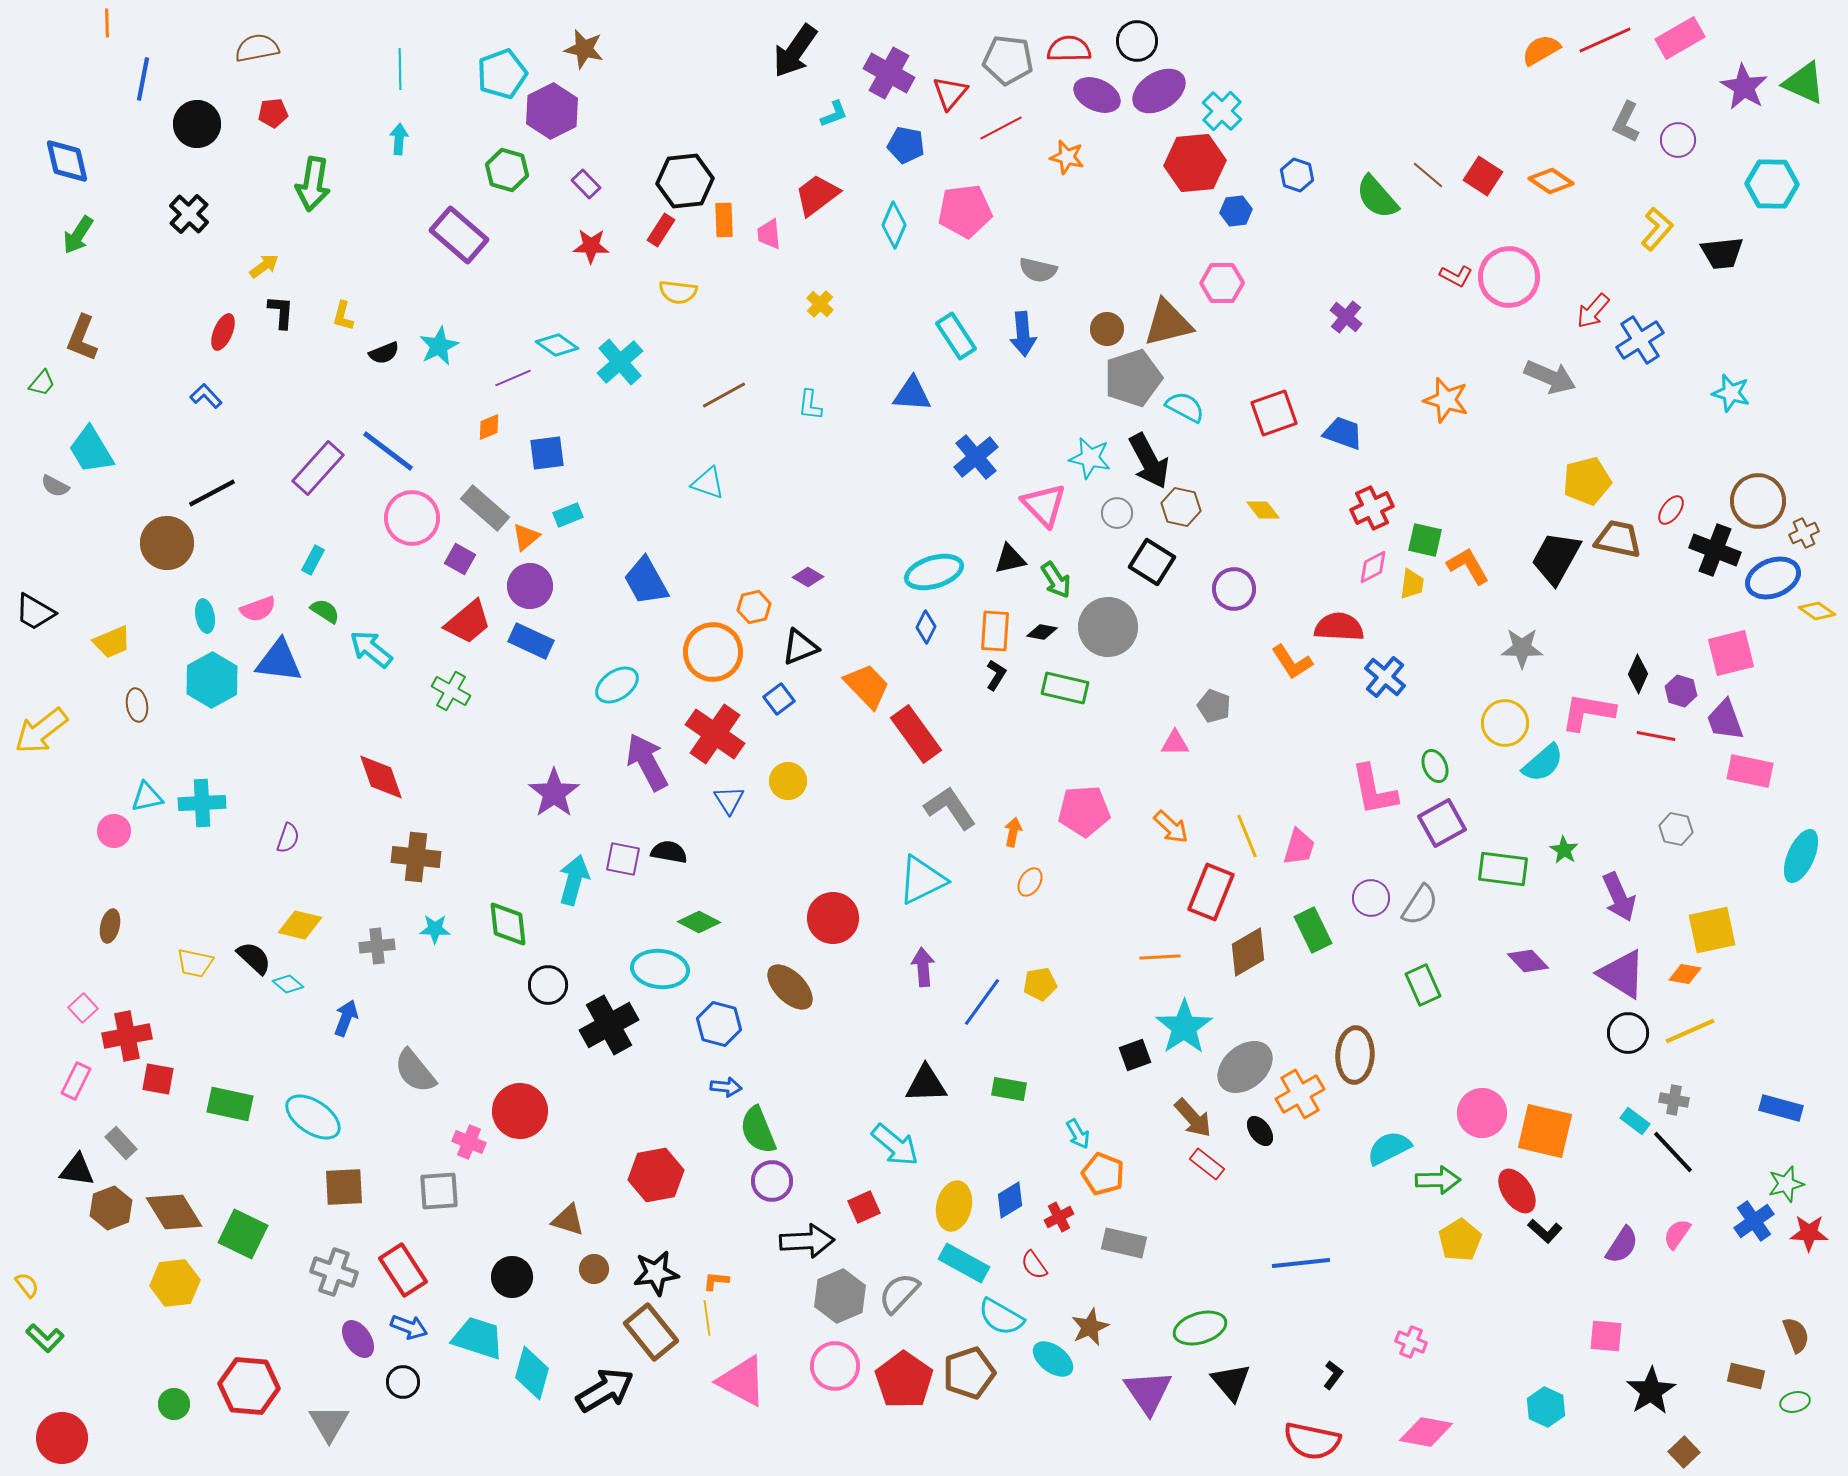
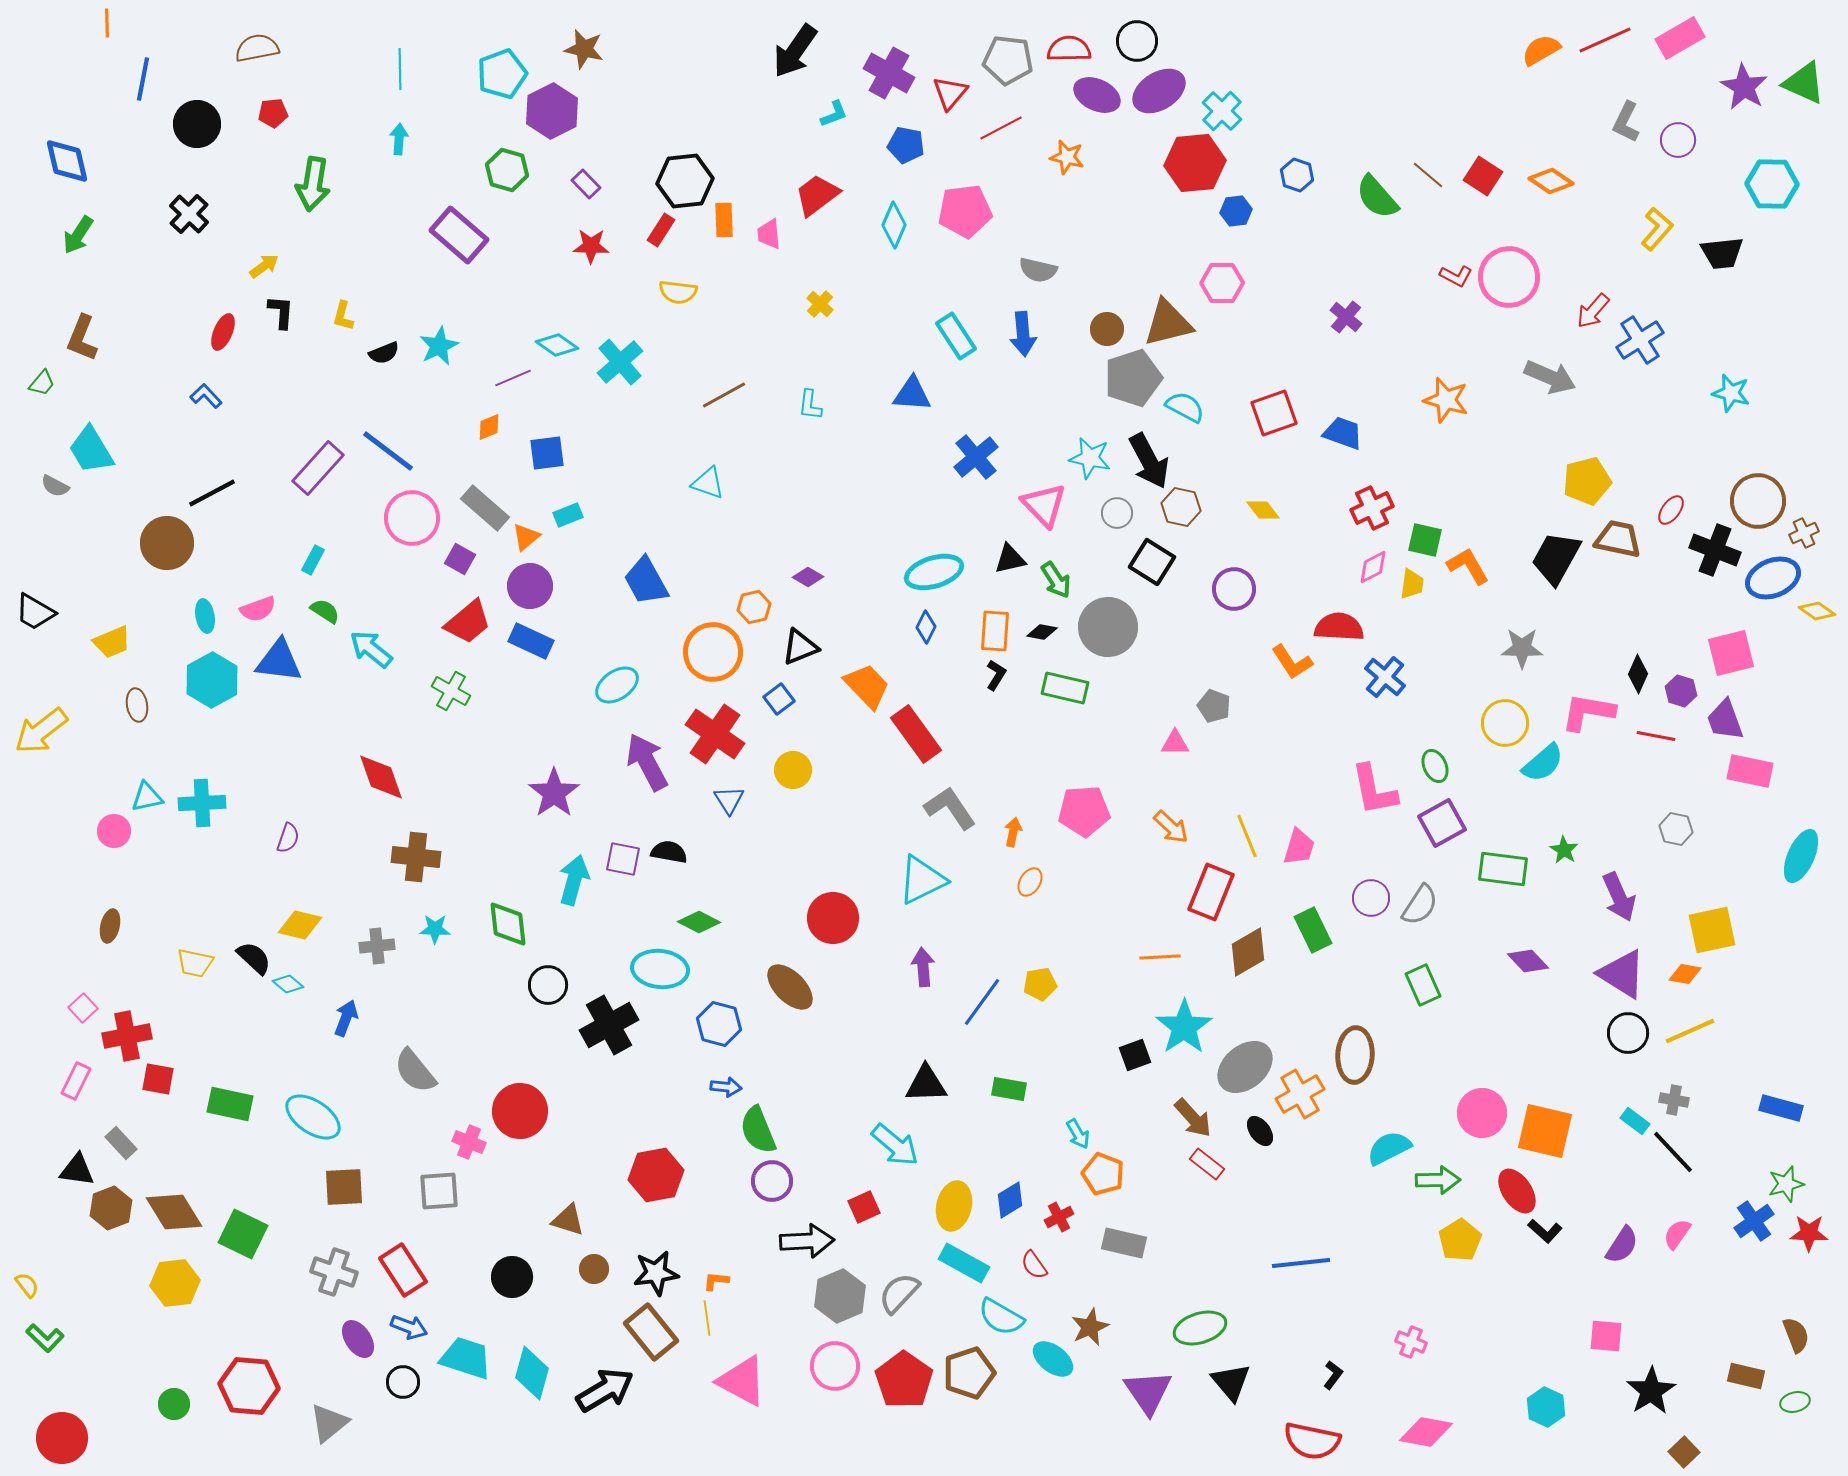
yellow circle at (788, 781): moved 5 px right, 11 px up
cyan trapezoid at (478, 1338): moved 12 px left, 20 px down
gray triangle at (329, 1423): rotated 21 degrees clockwise
